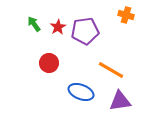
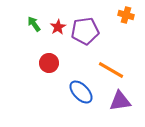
blue ellipse: rotated 25 degrees clockwise
